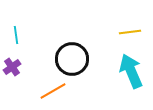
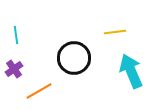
yellow line: moved 15 px left
black circle: moved 2 px right, 1 px up
purple cross: moved 2 px right, 2 px down
orange line: moved 14 px left
